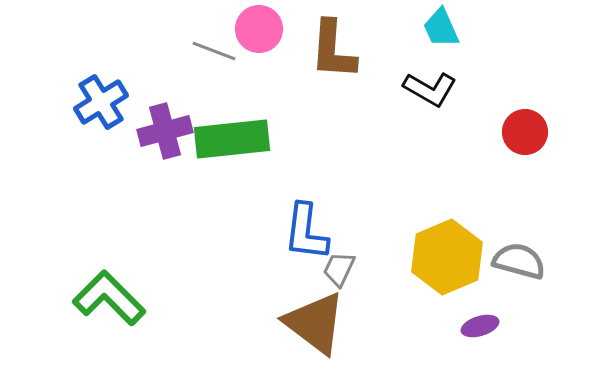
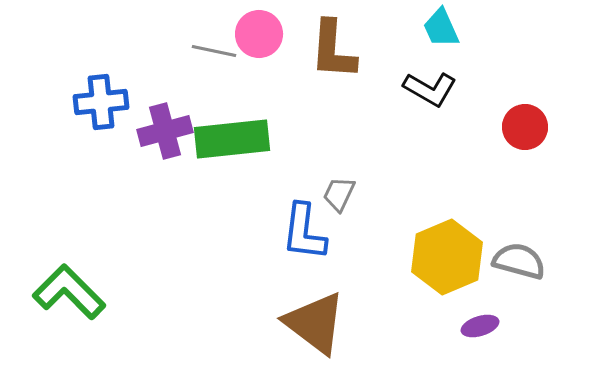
pink circle: moved 5 px down
gray line: rotated 9 degrees counterclockwise
blue cross: rotated 26 degrees clockwise
red circle: moved 5 px up
blue L-shape: moved 2 px left
gray trapezoid: moved 75 px up
green L-shape: moved 40 px left, 6 px up
